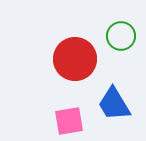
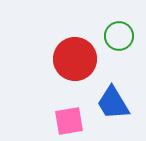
green circle: moved 2 px left
blue trapezoid: moved 1 px left, 1 px up
